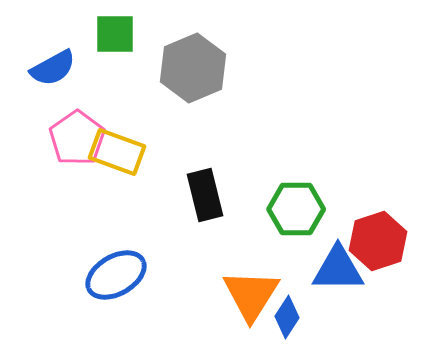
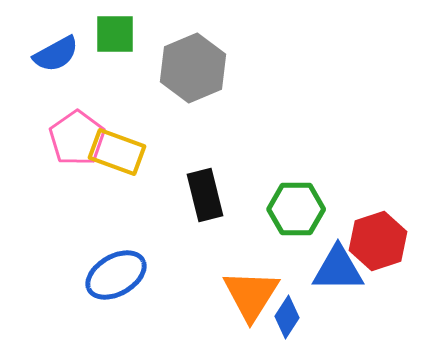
blue semicircle: moved 3 px right, 14 px up
